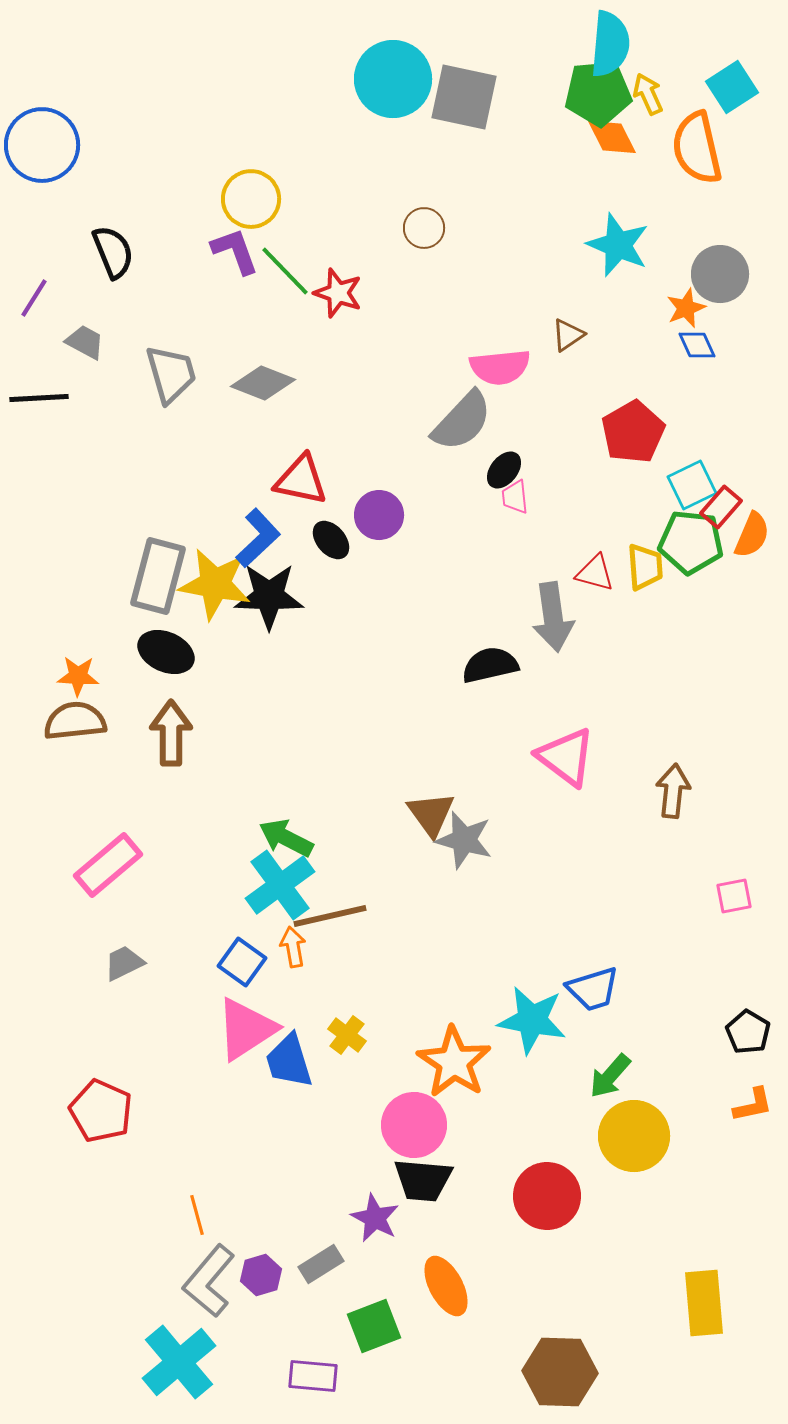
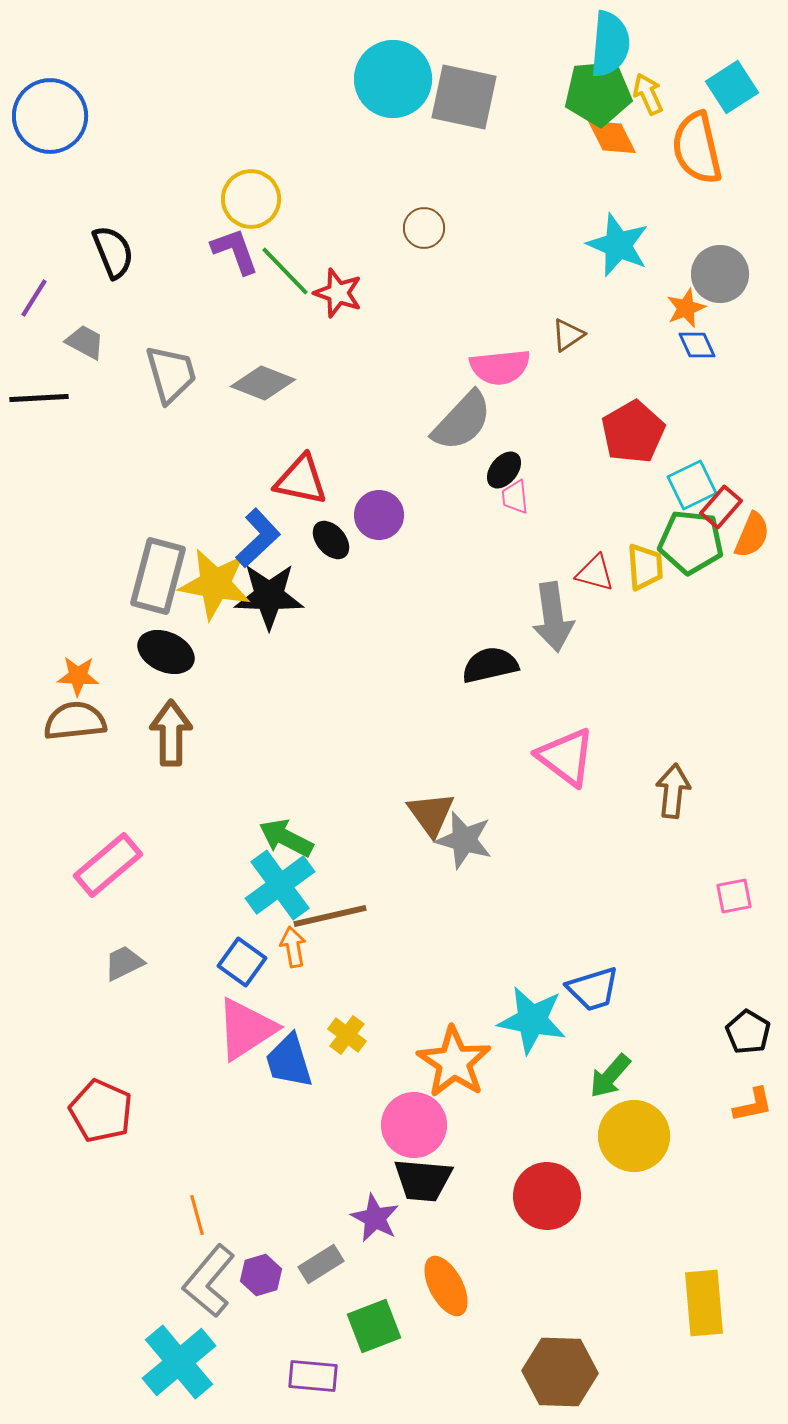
blue circle at (42, 145): moved 8 px right, 29 px up
